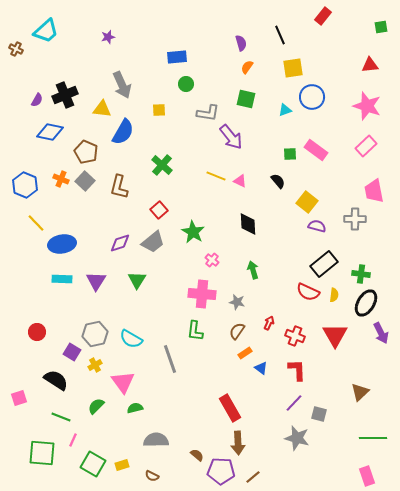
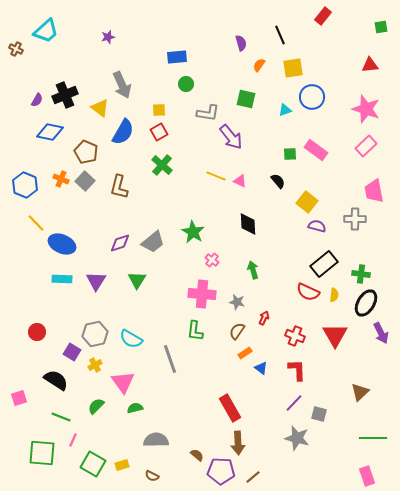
orange semicircle at (247, 67): moved 12 px right, 2 px up
pink star at (367, 106): moved 1 px left, 3 px down
yellow triangle at (102, 109): moved 2 px left, 1 px up; rotated 30 degrees clockwise
red square at (159, 210): moved 78 px up; rotated 12 degrees clockwise
blue ellipse at (62, 244): rotated 32 degrees clockwise
red arrow at (269, 323): moved 5 px left, 5 px up
